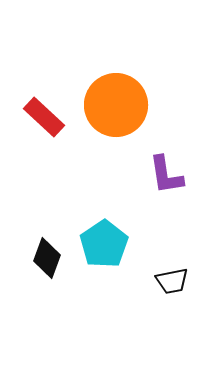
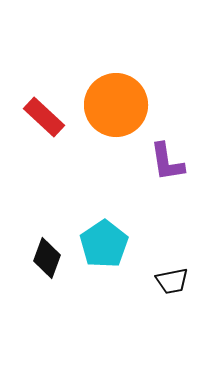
purple L-shape: moved 1 px right, 13 px up
